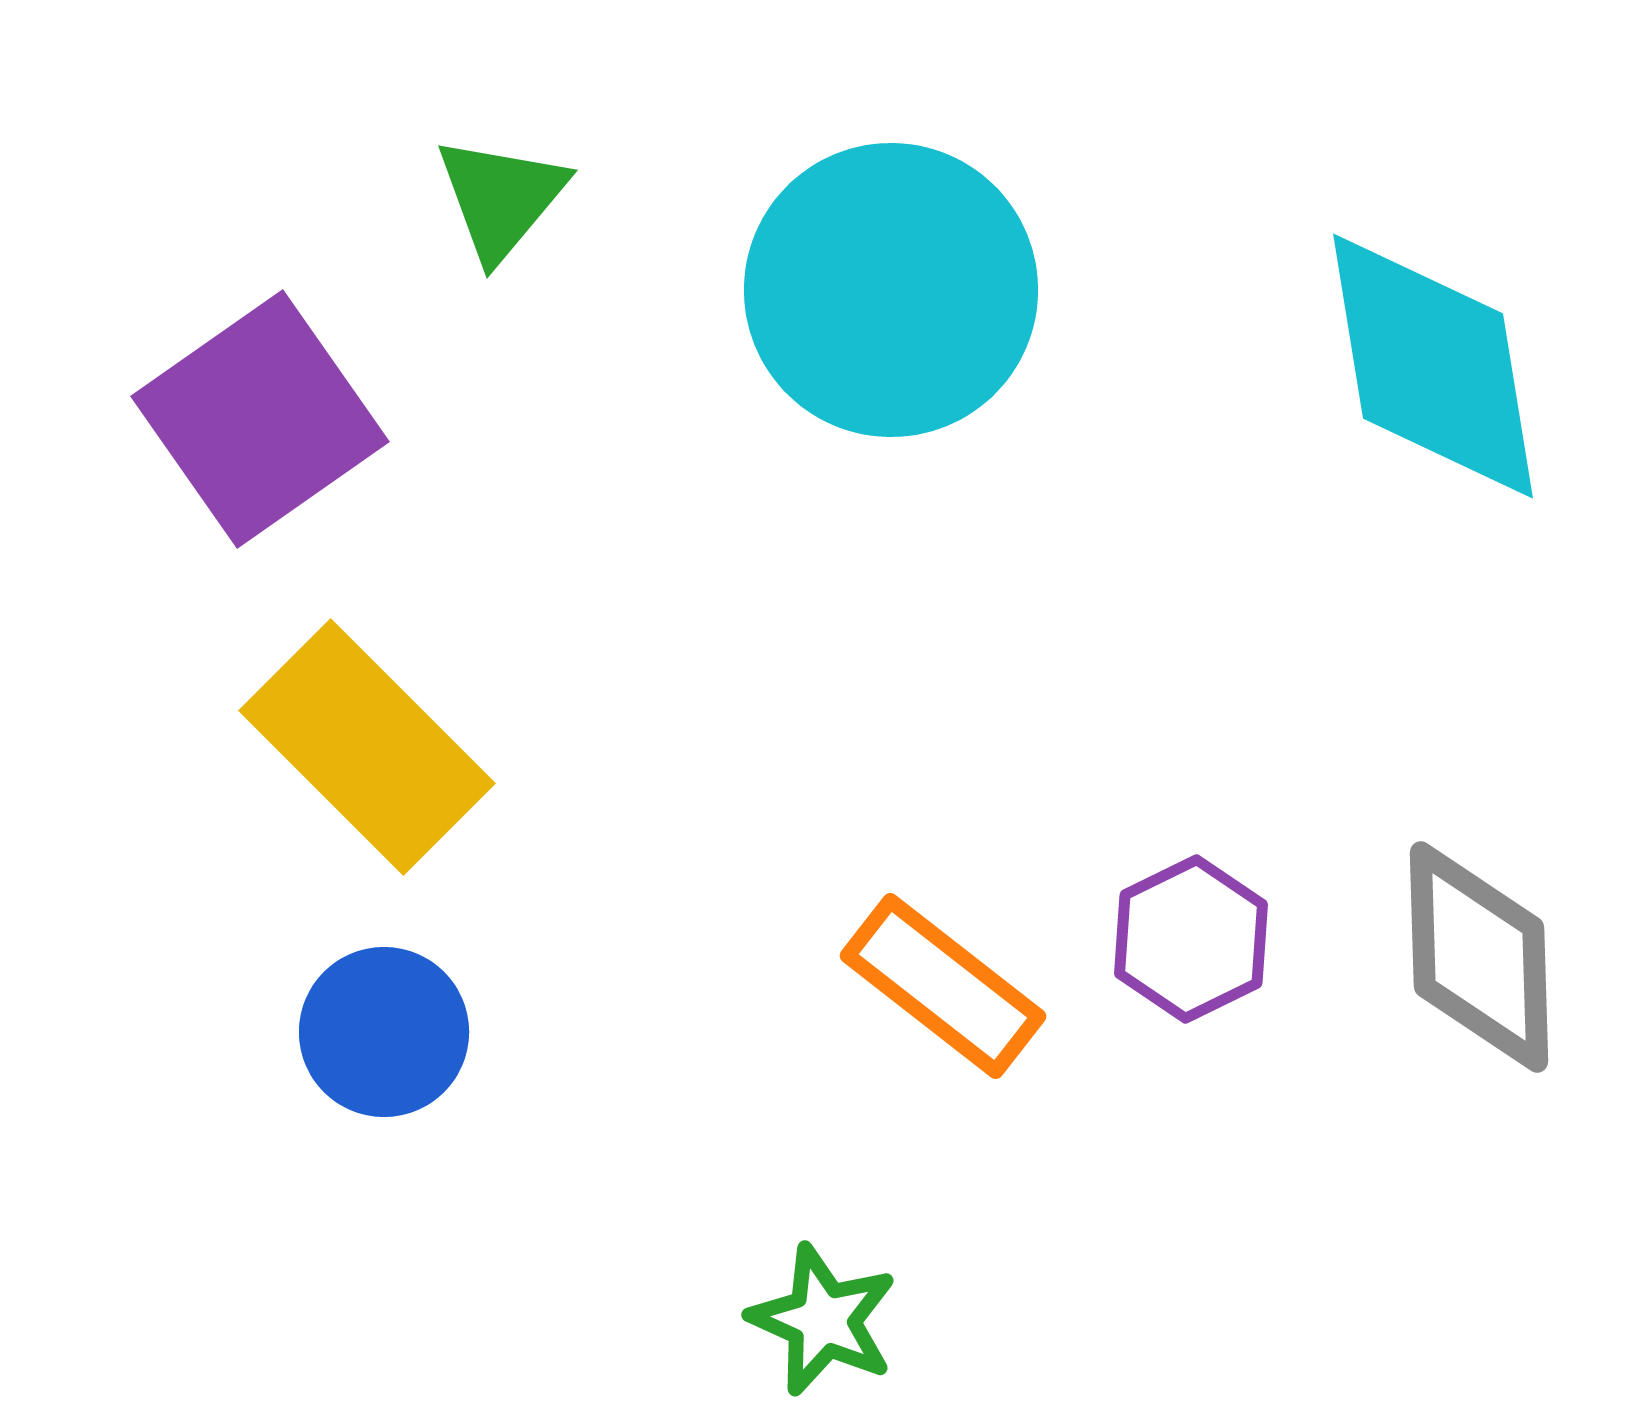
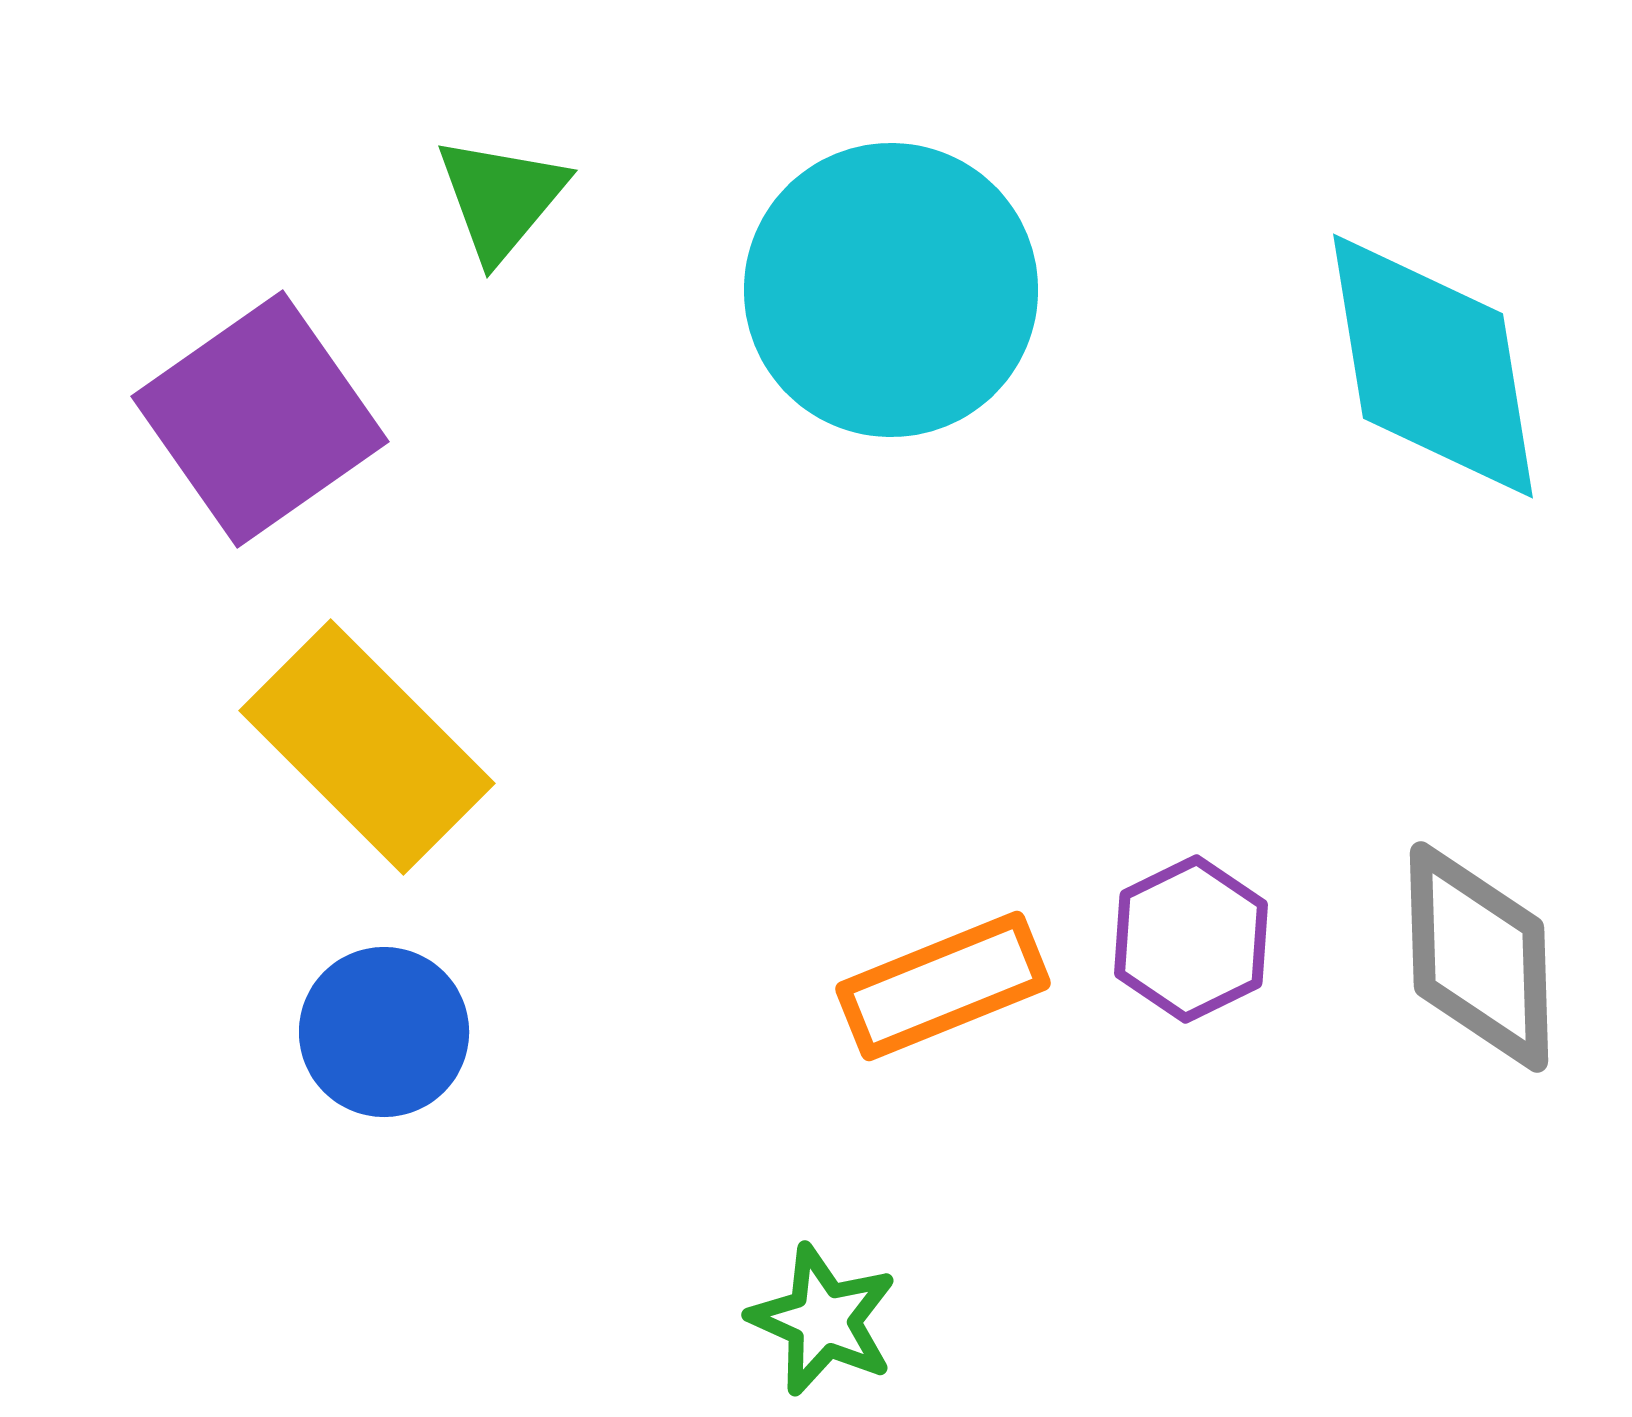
orange rectangle: rotated 60 degrees counterclockwise
